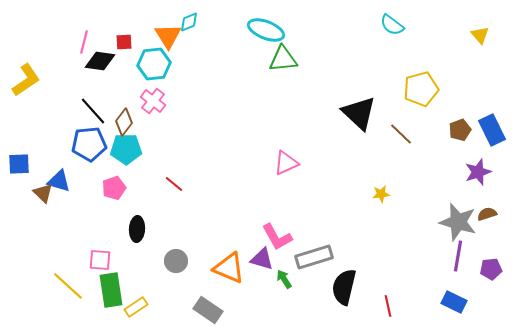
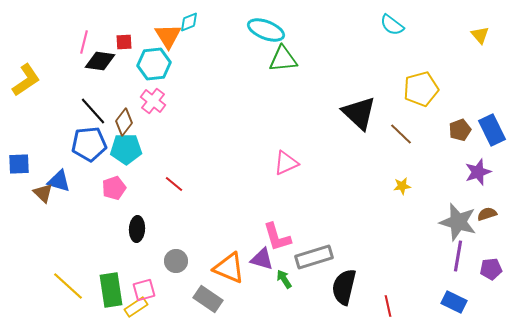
yellow star at (381, 194): moved 21 px right, 8 px up
pink L-shape at (277, 237): rotated 12 degrees clockwise
pink square at (100, 260): moved 44 px right, 30 px down; rotated 20 degrees counterclockwise
gray rectangle at (208, 310): moved 11 px up
